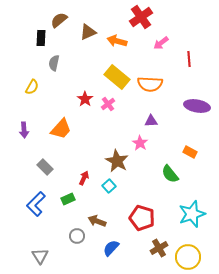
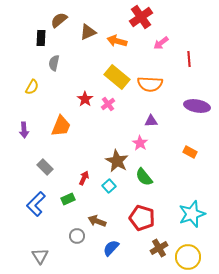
orange trapezoid: moved 3 px up; rotated 20 degrees counterclockwise
green semicircle: moved 26 px left, 3 px down
